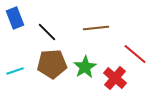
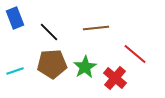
black line: moved 2 px right
